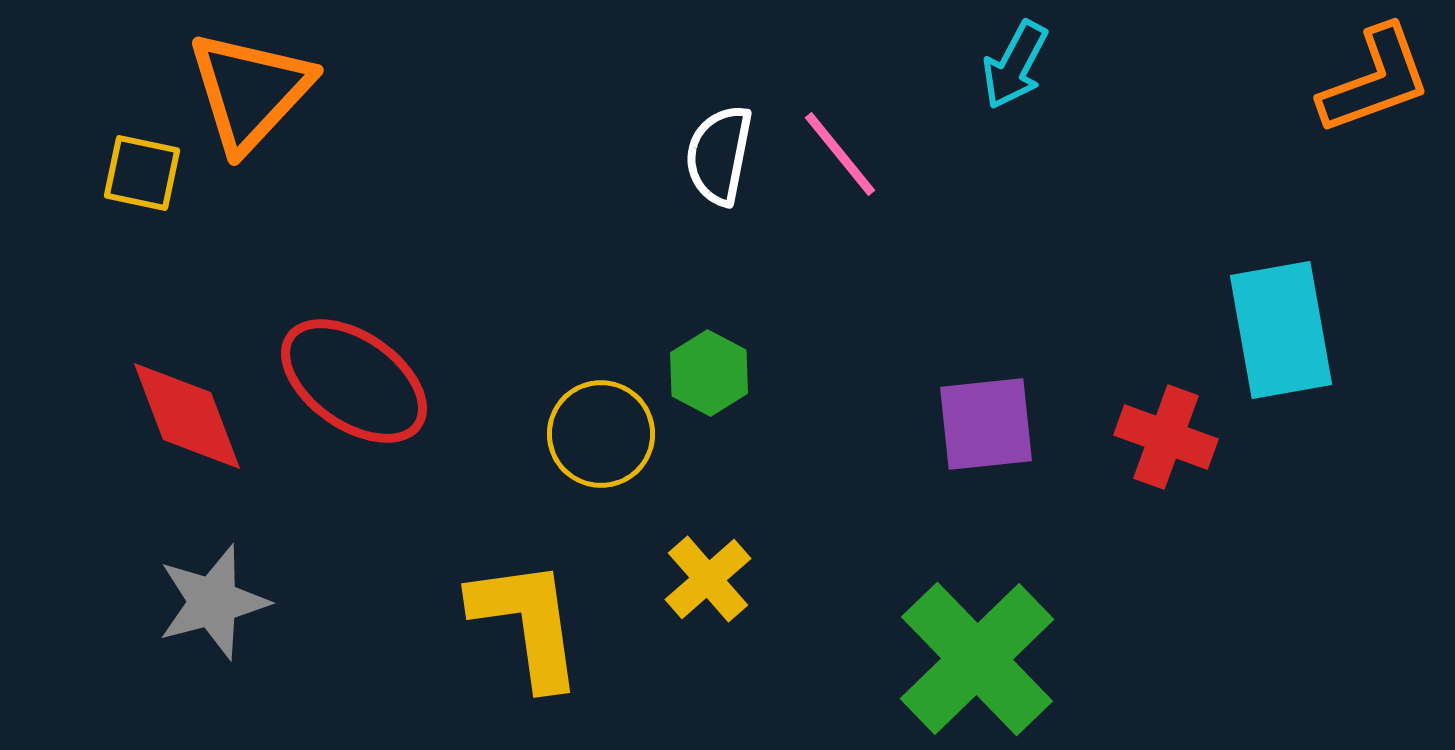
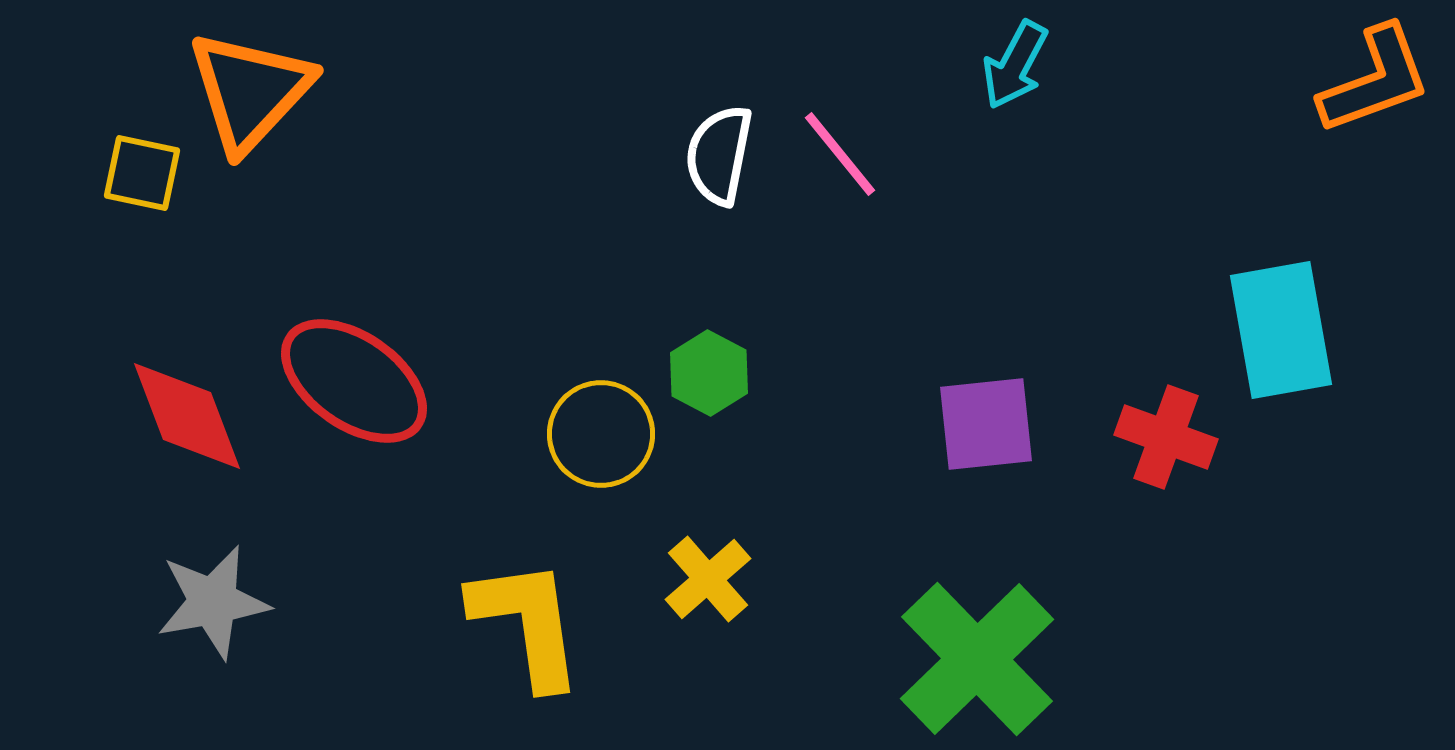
gray star: rotated 5 degrees clockwise
